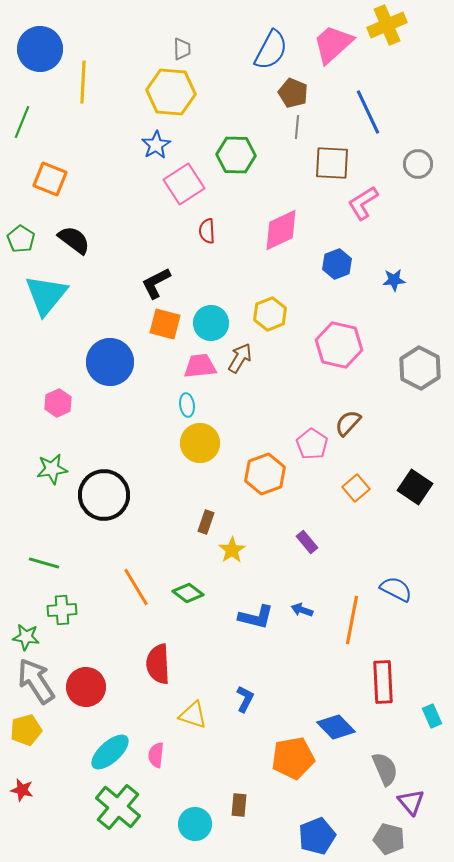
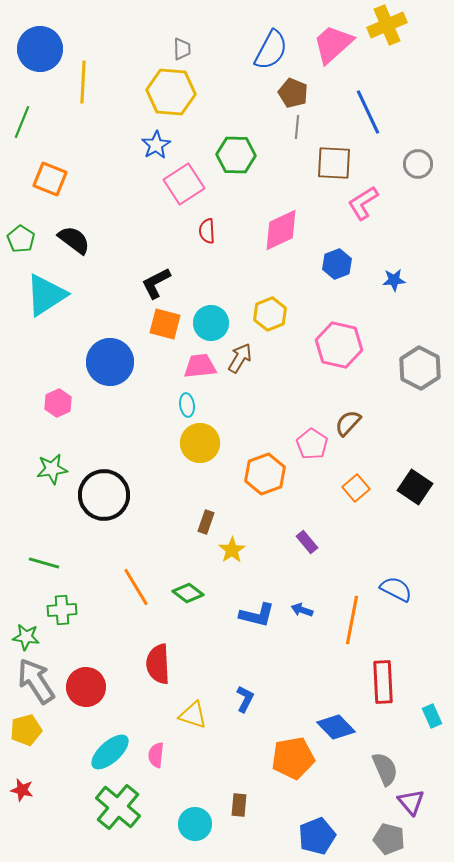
brown square at (332, 163): moved 2 px right
cyan triangle at (46, 295): rotated 18 degrees clockwise
blue L-shape at (256, 617): moved 1 px right, 2 px up
